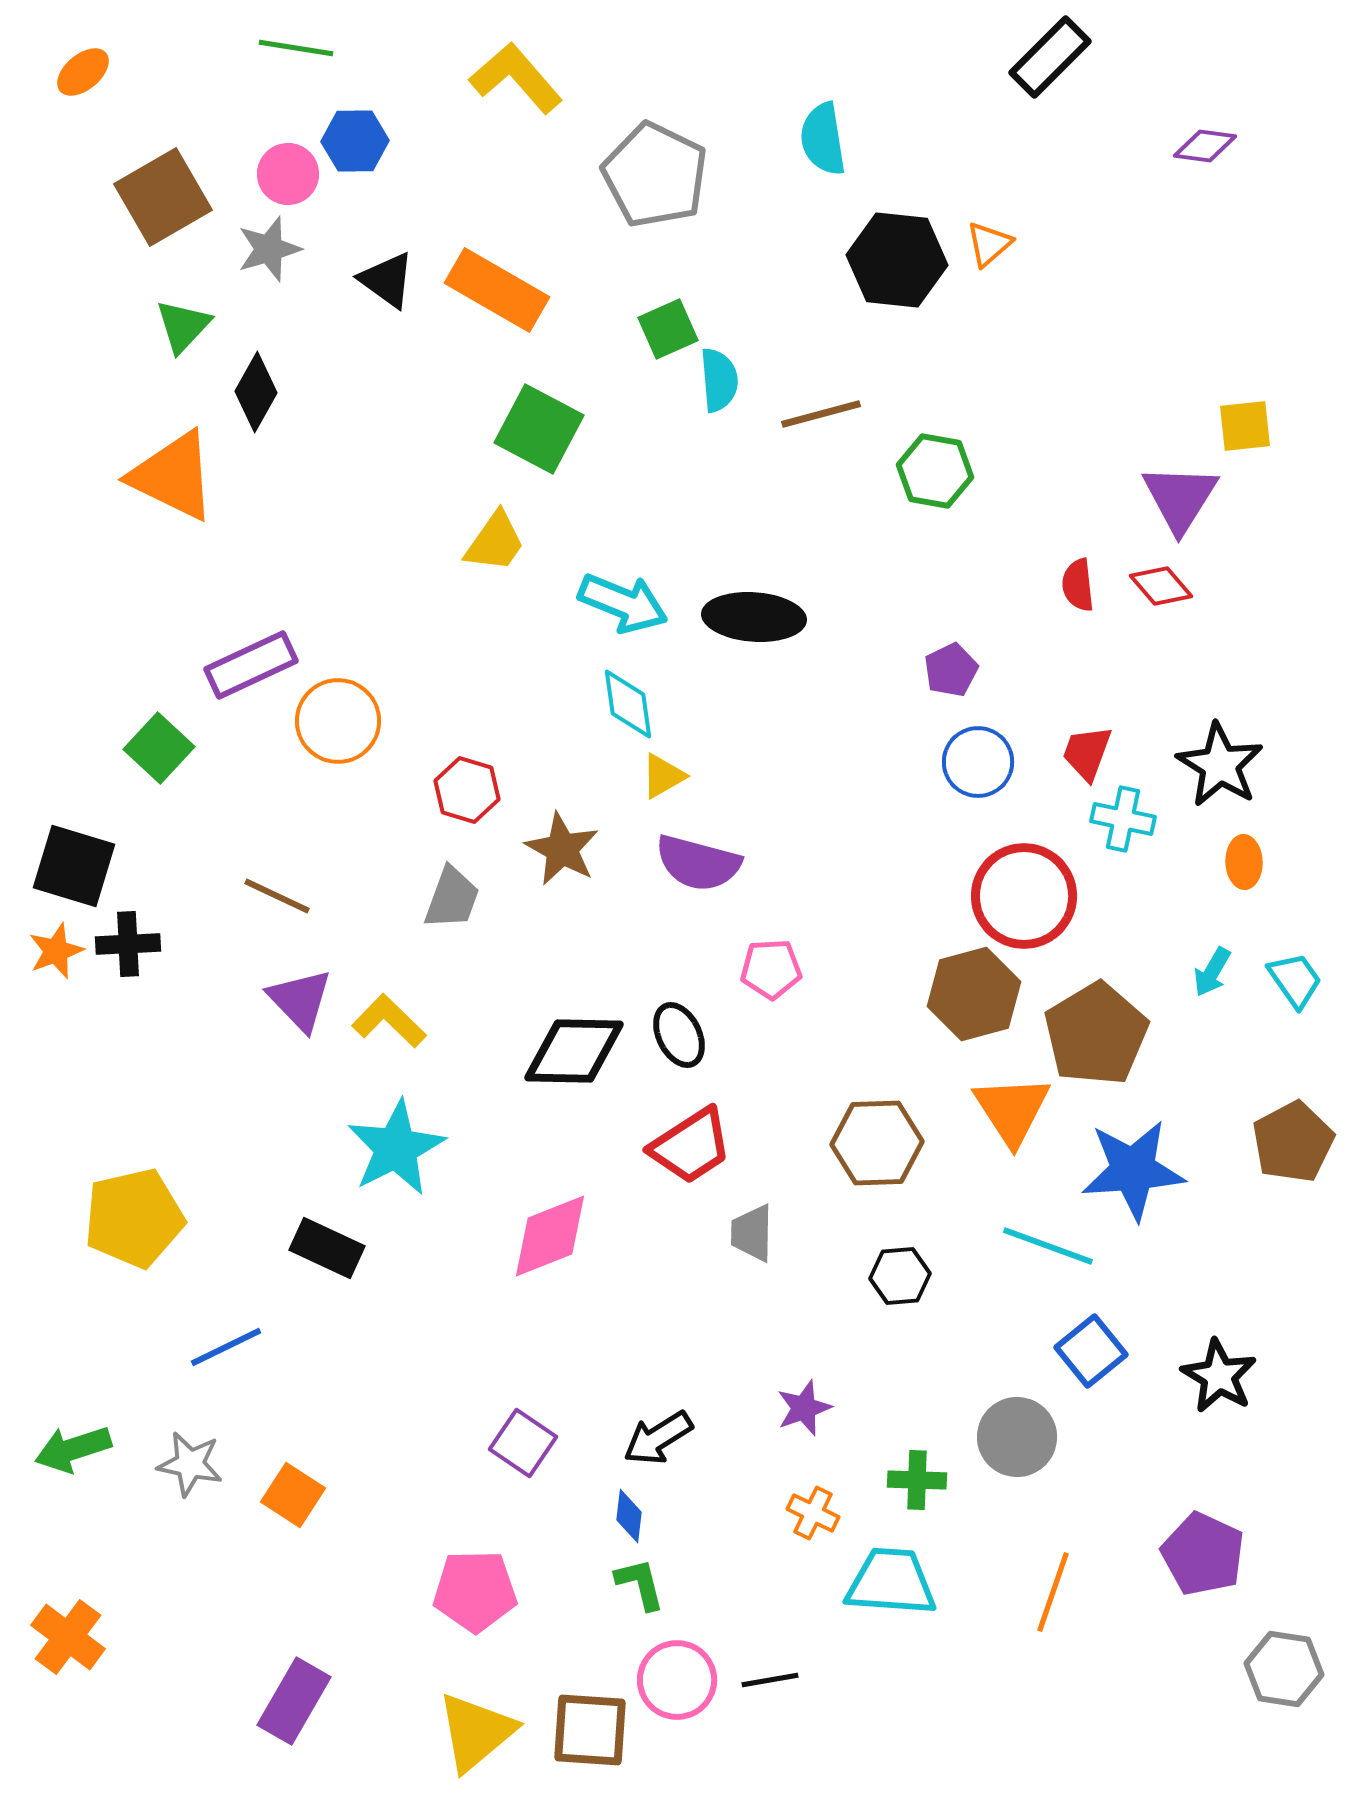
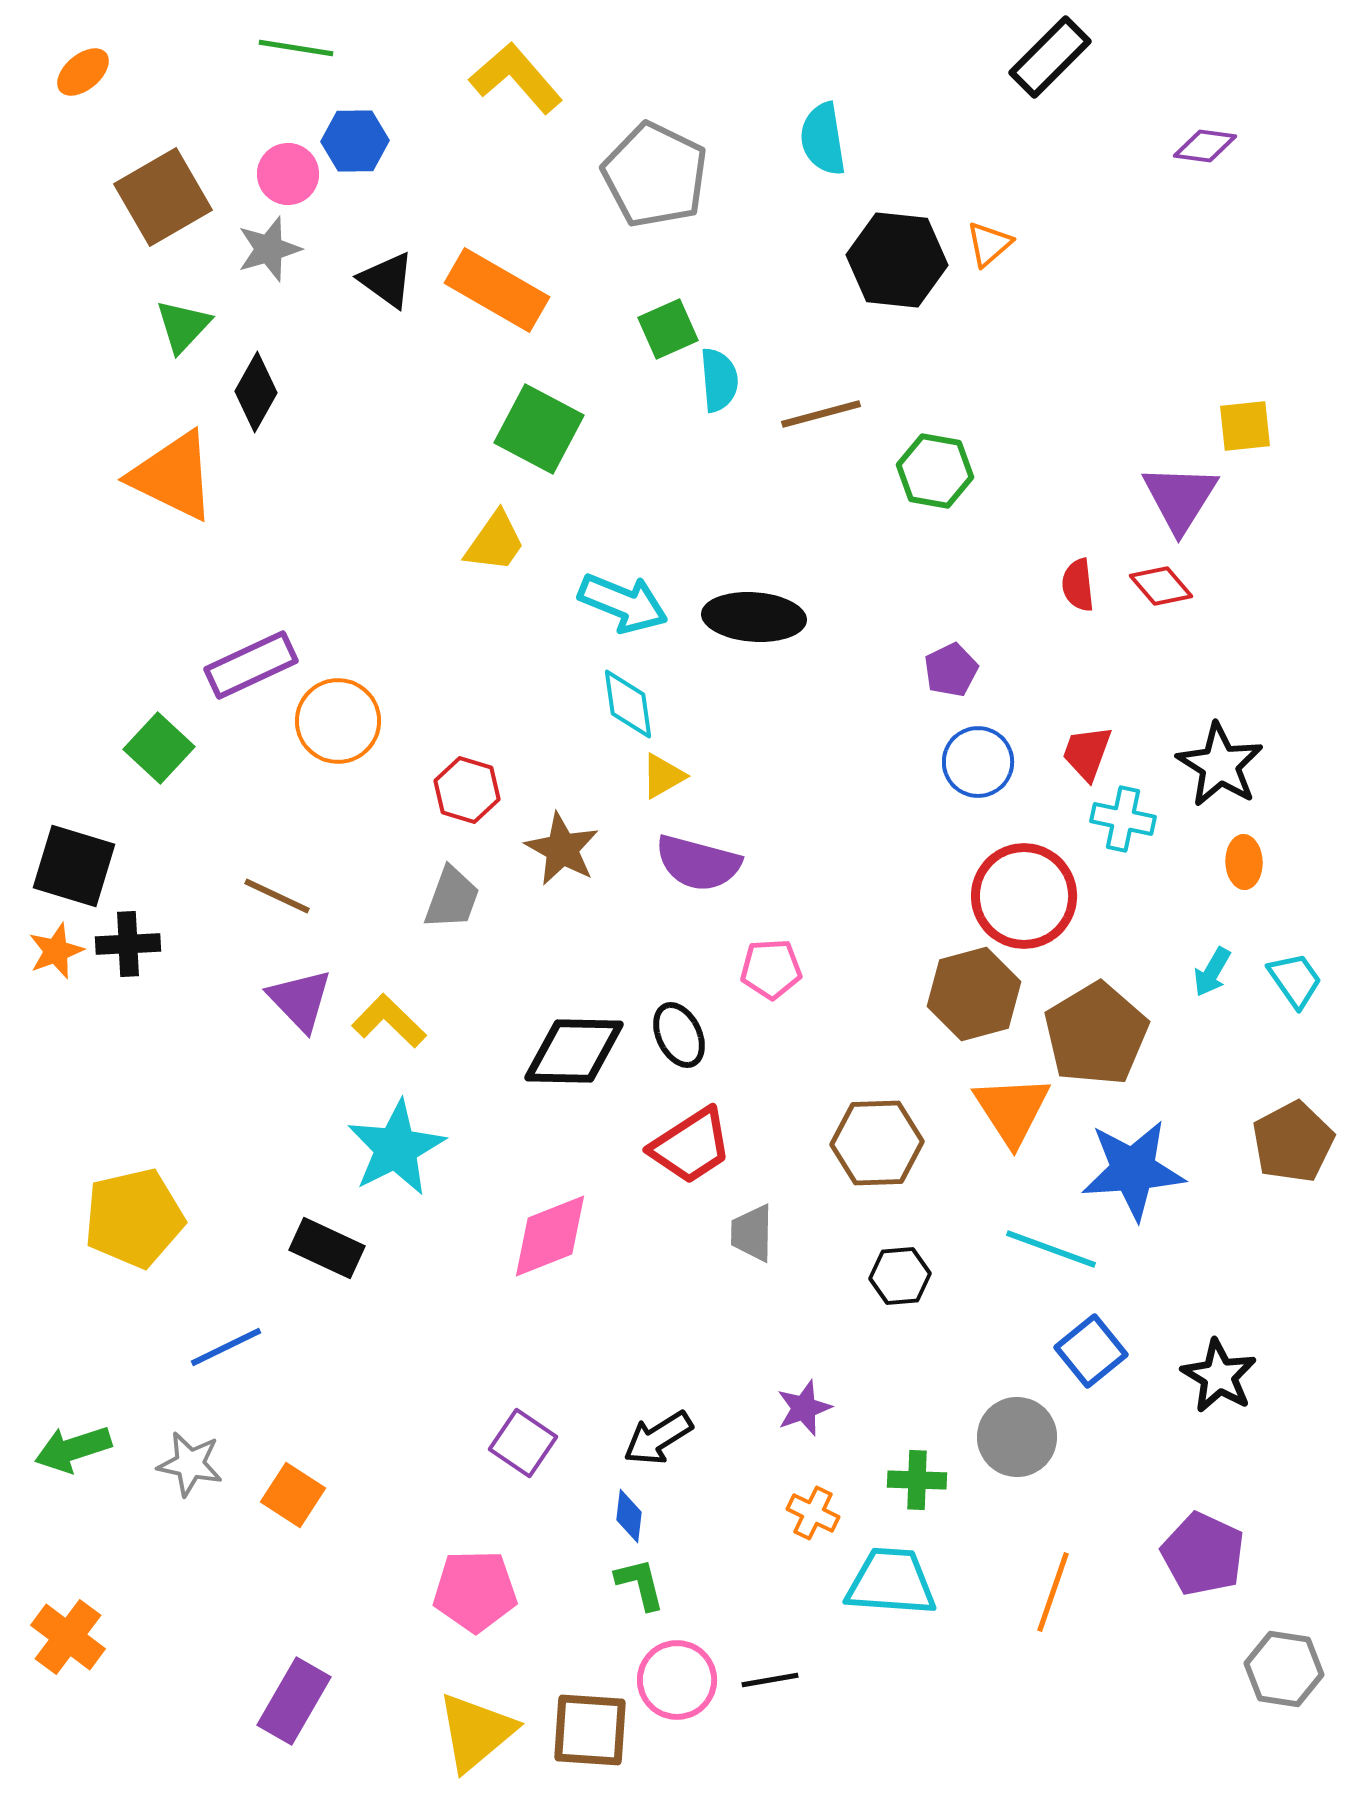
cyan line at (1048, 1246): moved 3 px right, 3 px down
